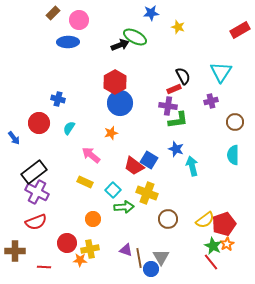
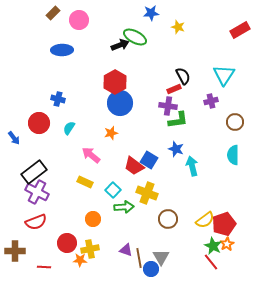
blue ellipse at (68, 42): moved 6 px left, 8 px down
cyan triangle at (221, 72): moved 3 px right, 3 px down
